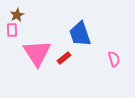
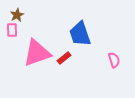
pink triangle: rotated 44 degrees clockwise
pink semicircle: moved 1 px down
